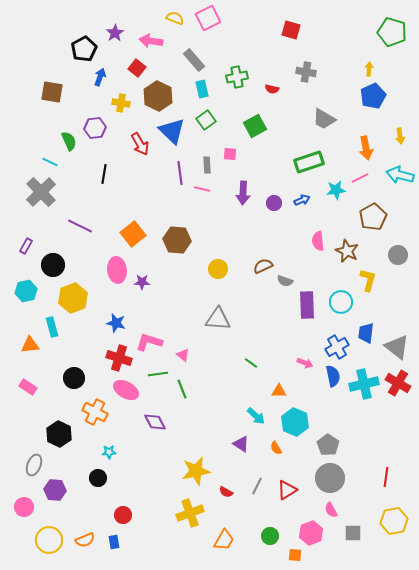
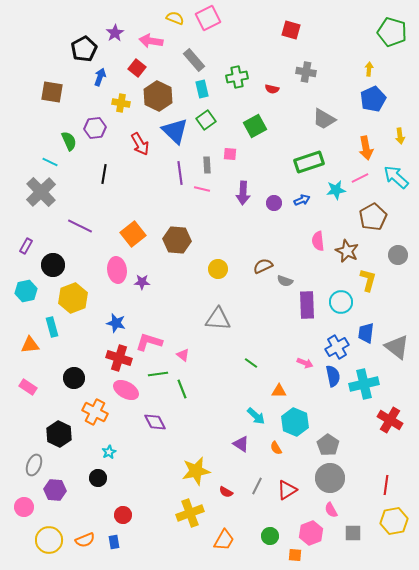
blue pentagon at (373, 96): moved 3 px down
blue triangle at (172, 131): moved 3 px right
cyan arrow at (400, 175): moved 4 px left, 2 px down; rotated 28 degrees clockwise
red cross at (398, 383): moved 8 px left, 37 px down
cyan star at (109, 452): rotated 24 degrees counterclockwise
red line at (386, 477): moved 8 px down
